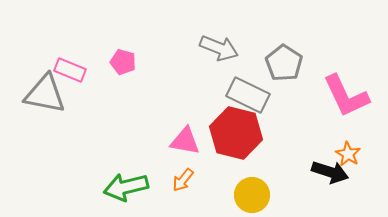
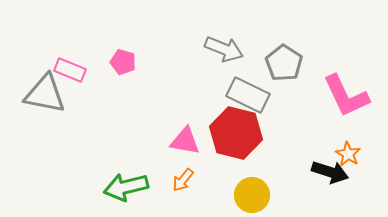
gray arrow: moved 5 px right, 1 px down
